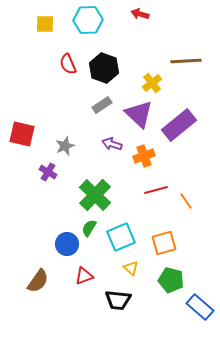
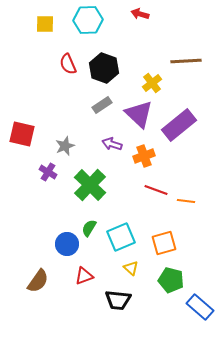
red line: rotated 35 degrees clockwise
green cross: moved 5 px left, 10 px up
orange line: rotated 48 degrees counterclockwise
